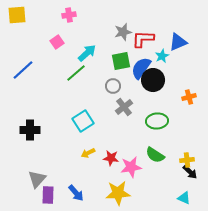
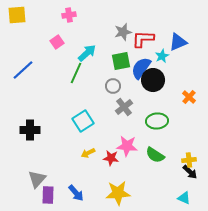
green line: rotated 25 degrees counterclockwise
orange cross: rotated 32 degrees counterclockwise
yellow cross: moved 2 px right
pink star: moved 4 px left, 21 px up; rotated 15 degrees clockwise
